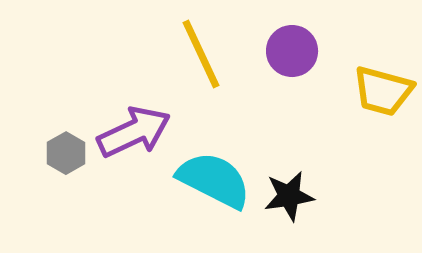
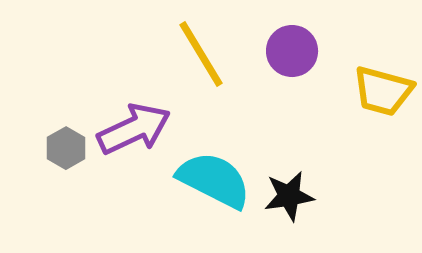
yellow line: rotated 6 degrees counterclockwise
purple arrow: moved 3 px up
gray hexagon: moved 5 px up
